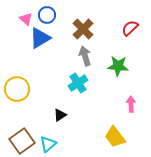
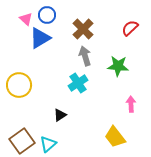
yellow circle: moved 2 px right, 4 px up
